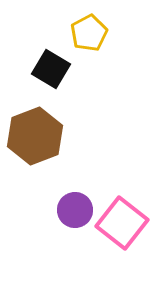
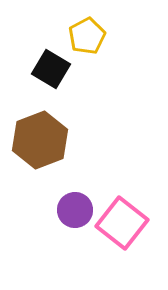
yellow pentagon: moved 2 px left, 3 px down
brown hexagon: moved 5 px right, 4 px down
